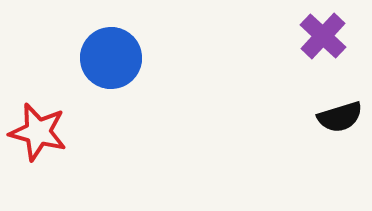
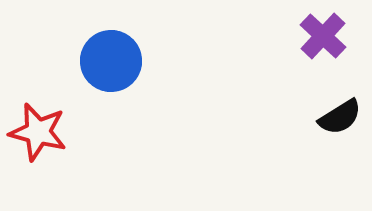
blue circle: moved 3 px down
black semicircle: rotated 15 degrees counterclockwise
